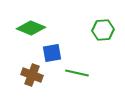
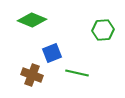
green diamond: moved 1 px right, 8 px up
blue square: rotated 12 degrees counterclockwise
